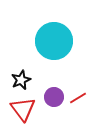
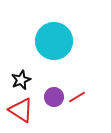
red line: moved 1 px left, 1 px up
red triangle: moved 2 px left, 1 px down; rotated 20 degrees counterclockwise
